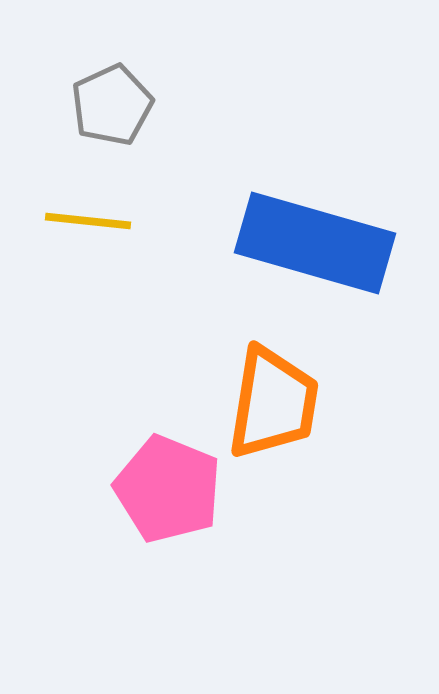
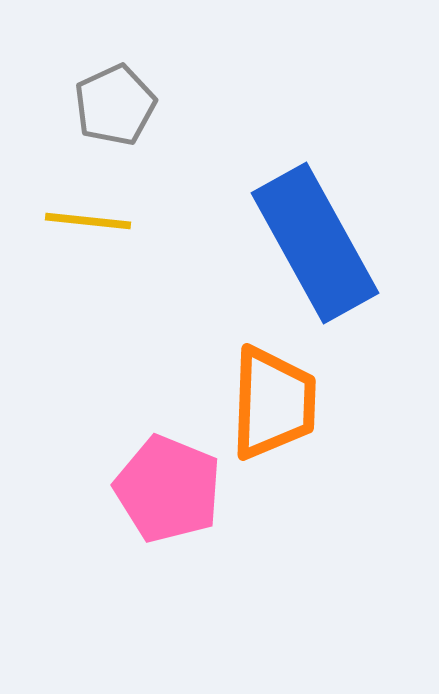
gray pentagon: moved 3 px right
blue rectangle: rotated 45 degrees clockwise
orange trapezoid: rotated 7 degrees counterclockwise
